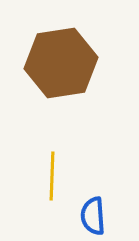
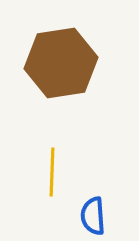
yellow line: moved 4 px up
